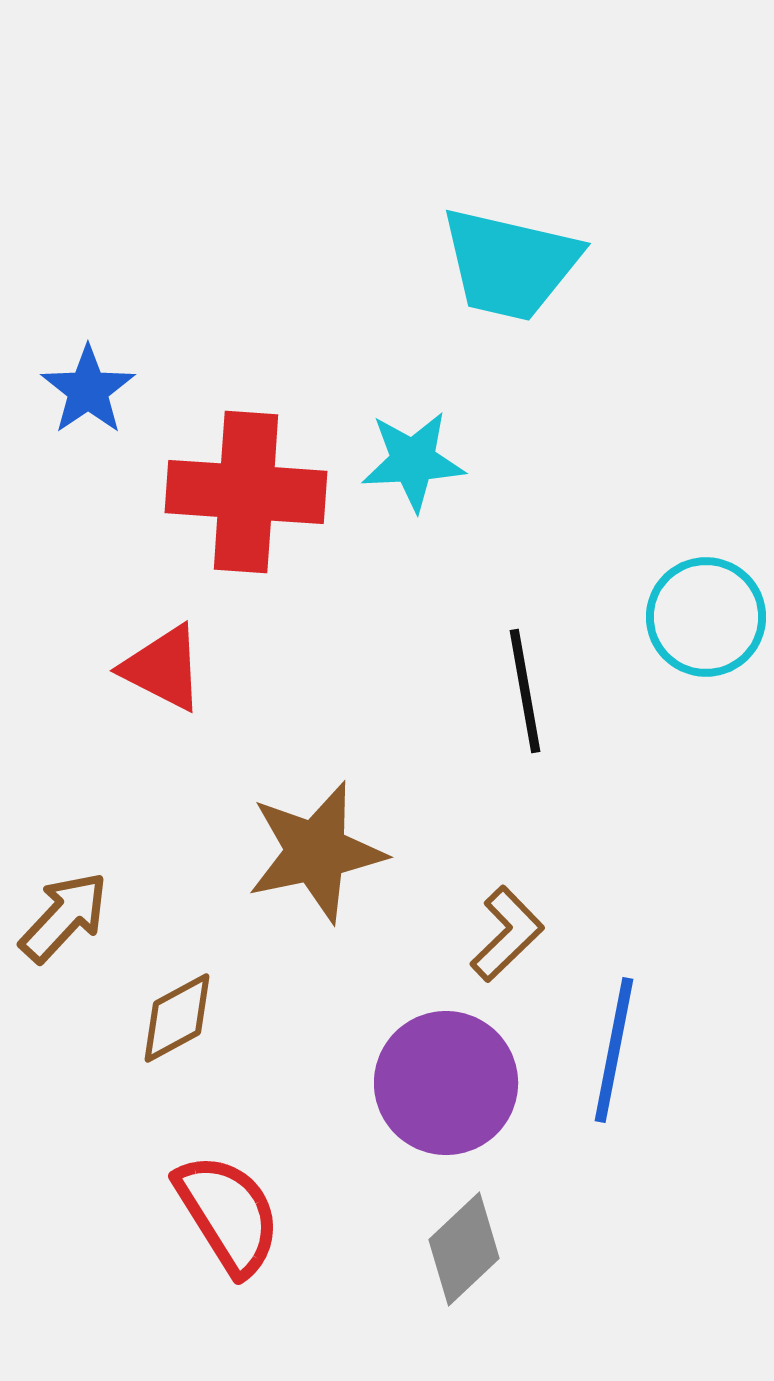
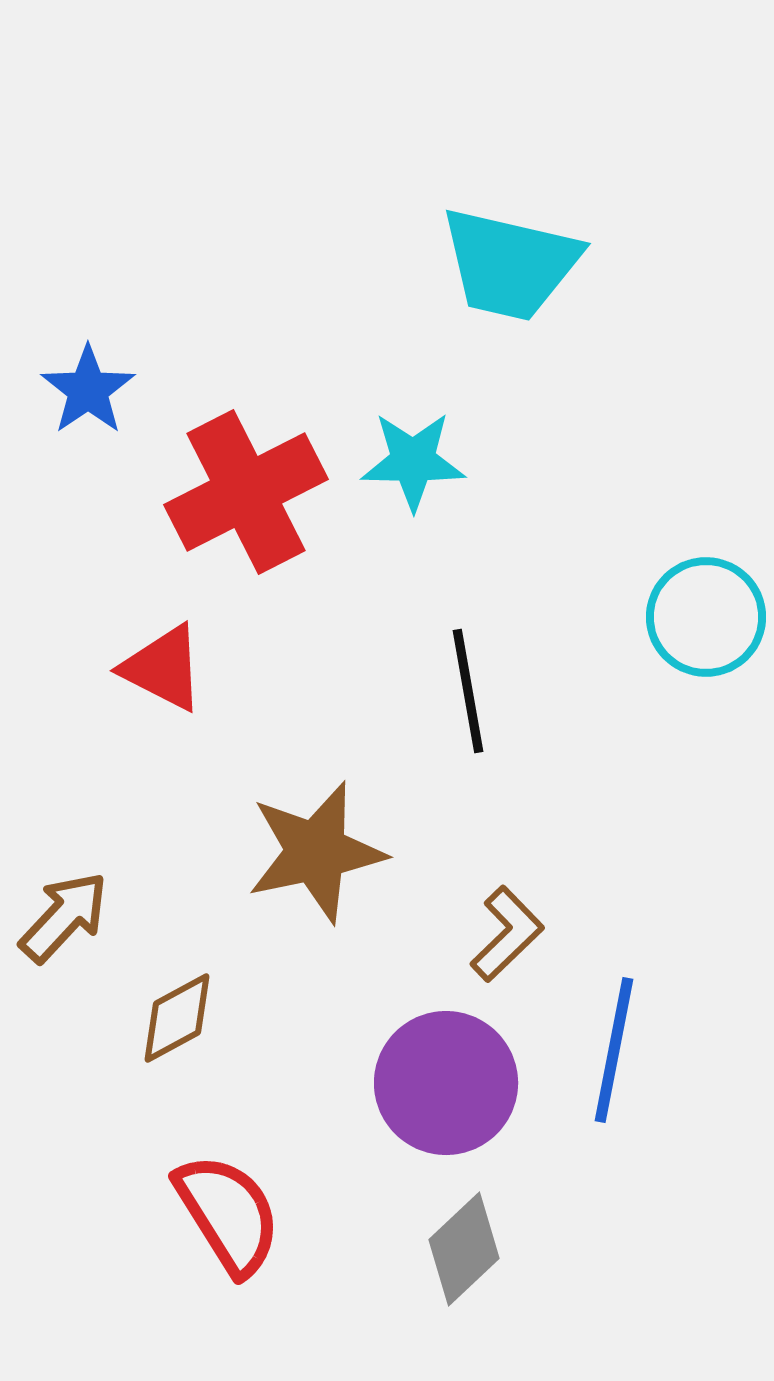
cyan star: rotated 4 degrees clockwise
red cross: rotated 31 degrees counterclockwise
black line: moved 57 px left
